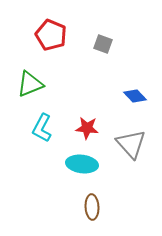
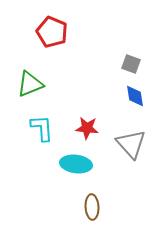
red pentagon: moved 1 px right, 3 px up
gray square: moved 28 px right, 20 px down
blue diamond: rotated 35 degrees clockwise
cyan L-shape: rotated 148 degrees clockwise
cyan ellipse: moved 6 px left
